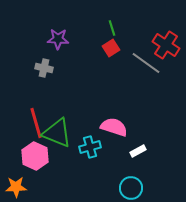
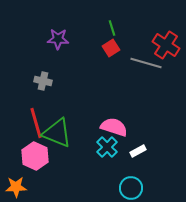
gray line: rotated 20 degrees counterclockwise
gray cross: moved 1 px left, 13 px down
cyan cross: moved 17 px right; rotated 30 degrees counterclockwise
